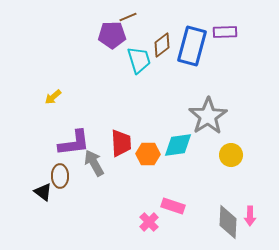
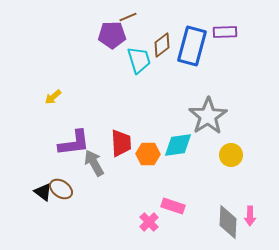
brown ellipse: moved 1 px right, 13 px down; rotated 55 degrees counterclockwise
